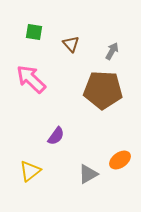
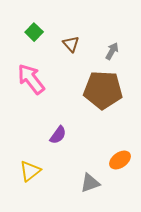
green square: rotated 36 degrees clockwise
pink arrow: rotated 8 degrees clockwise
purple semicircle: moved 2 px right, 1 px up
gray triangle: moved 2 px right, 9 px down; rotated 10 degrees clockwise
